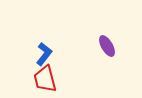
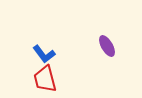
blue L-shape: rotated 105 degrees clockwise
